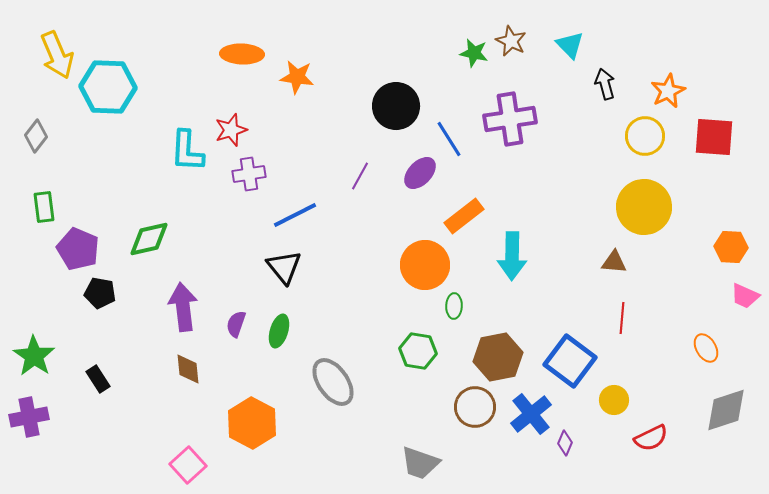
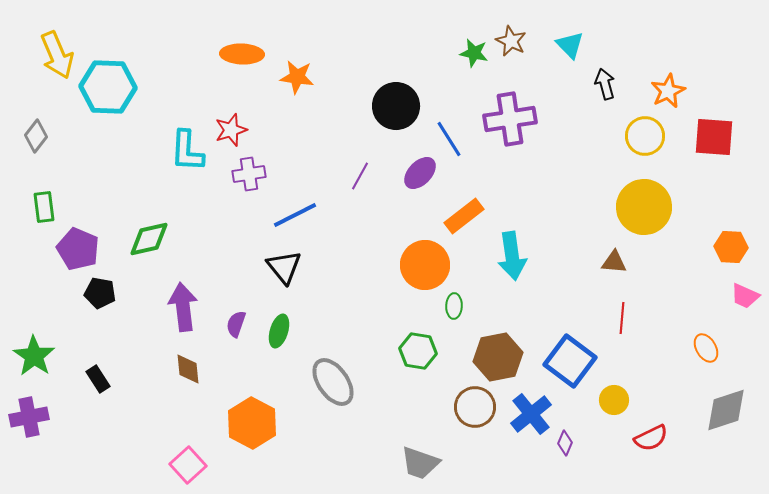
cyan arrow at (512, 256): rotated 9 degrees counterclockwise
